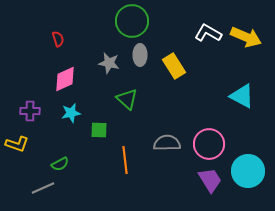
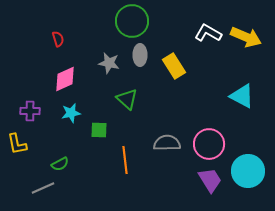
yellow L-shape: rotated 60 degrees clockwise
